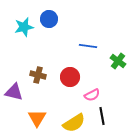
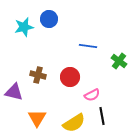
green cross: moved 1 px right
